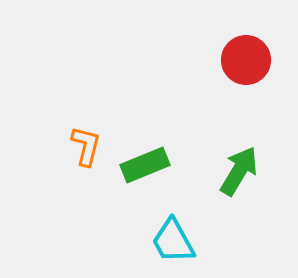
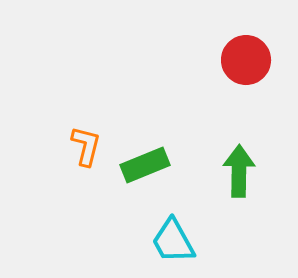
green arrow: rotated 30 degrees counterclockwise
